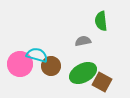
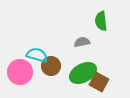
gray semicircle: moved 1 px left, 1 px down
pink circle: moved 8 px down
brown square: moved 3 px left
